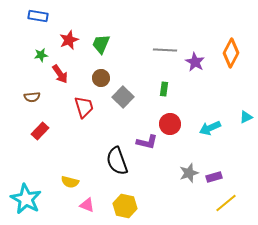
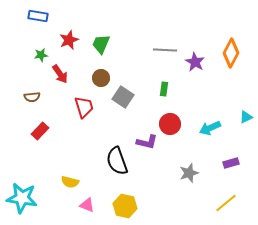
gray square: rotated 10 degrees counterclockwise
purple rectangle: moved 17 px right, 14 px up
cyan star: moved 4 px left, 1 px up; rotated 20 degrees counterclockwise
